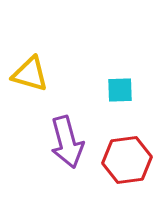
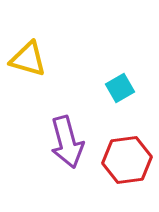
yellow triangle: moved 2 px left, 15 px up
cyan square: moved 2 px up; rotated 28 degrees counterclockwise
